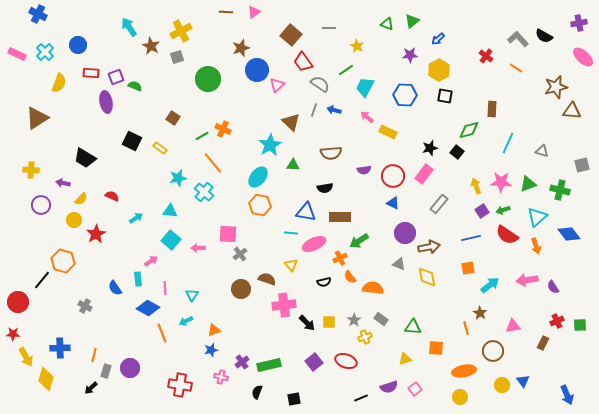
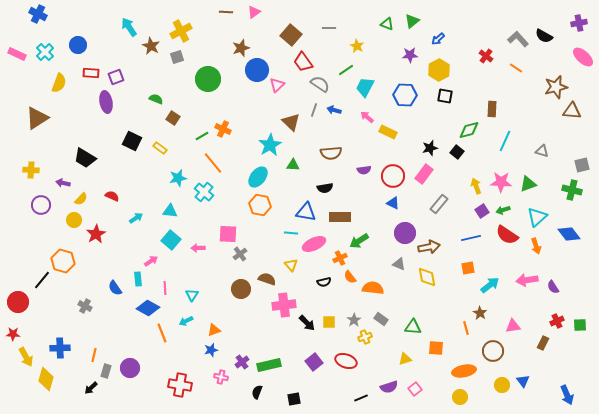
green semicircle at (135, 86): moved 21 px right, 13 px down
cyan line at (508, 143): moved 3 px left, 2 px up
green cross at (560, 190): moved 12 px right
